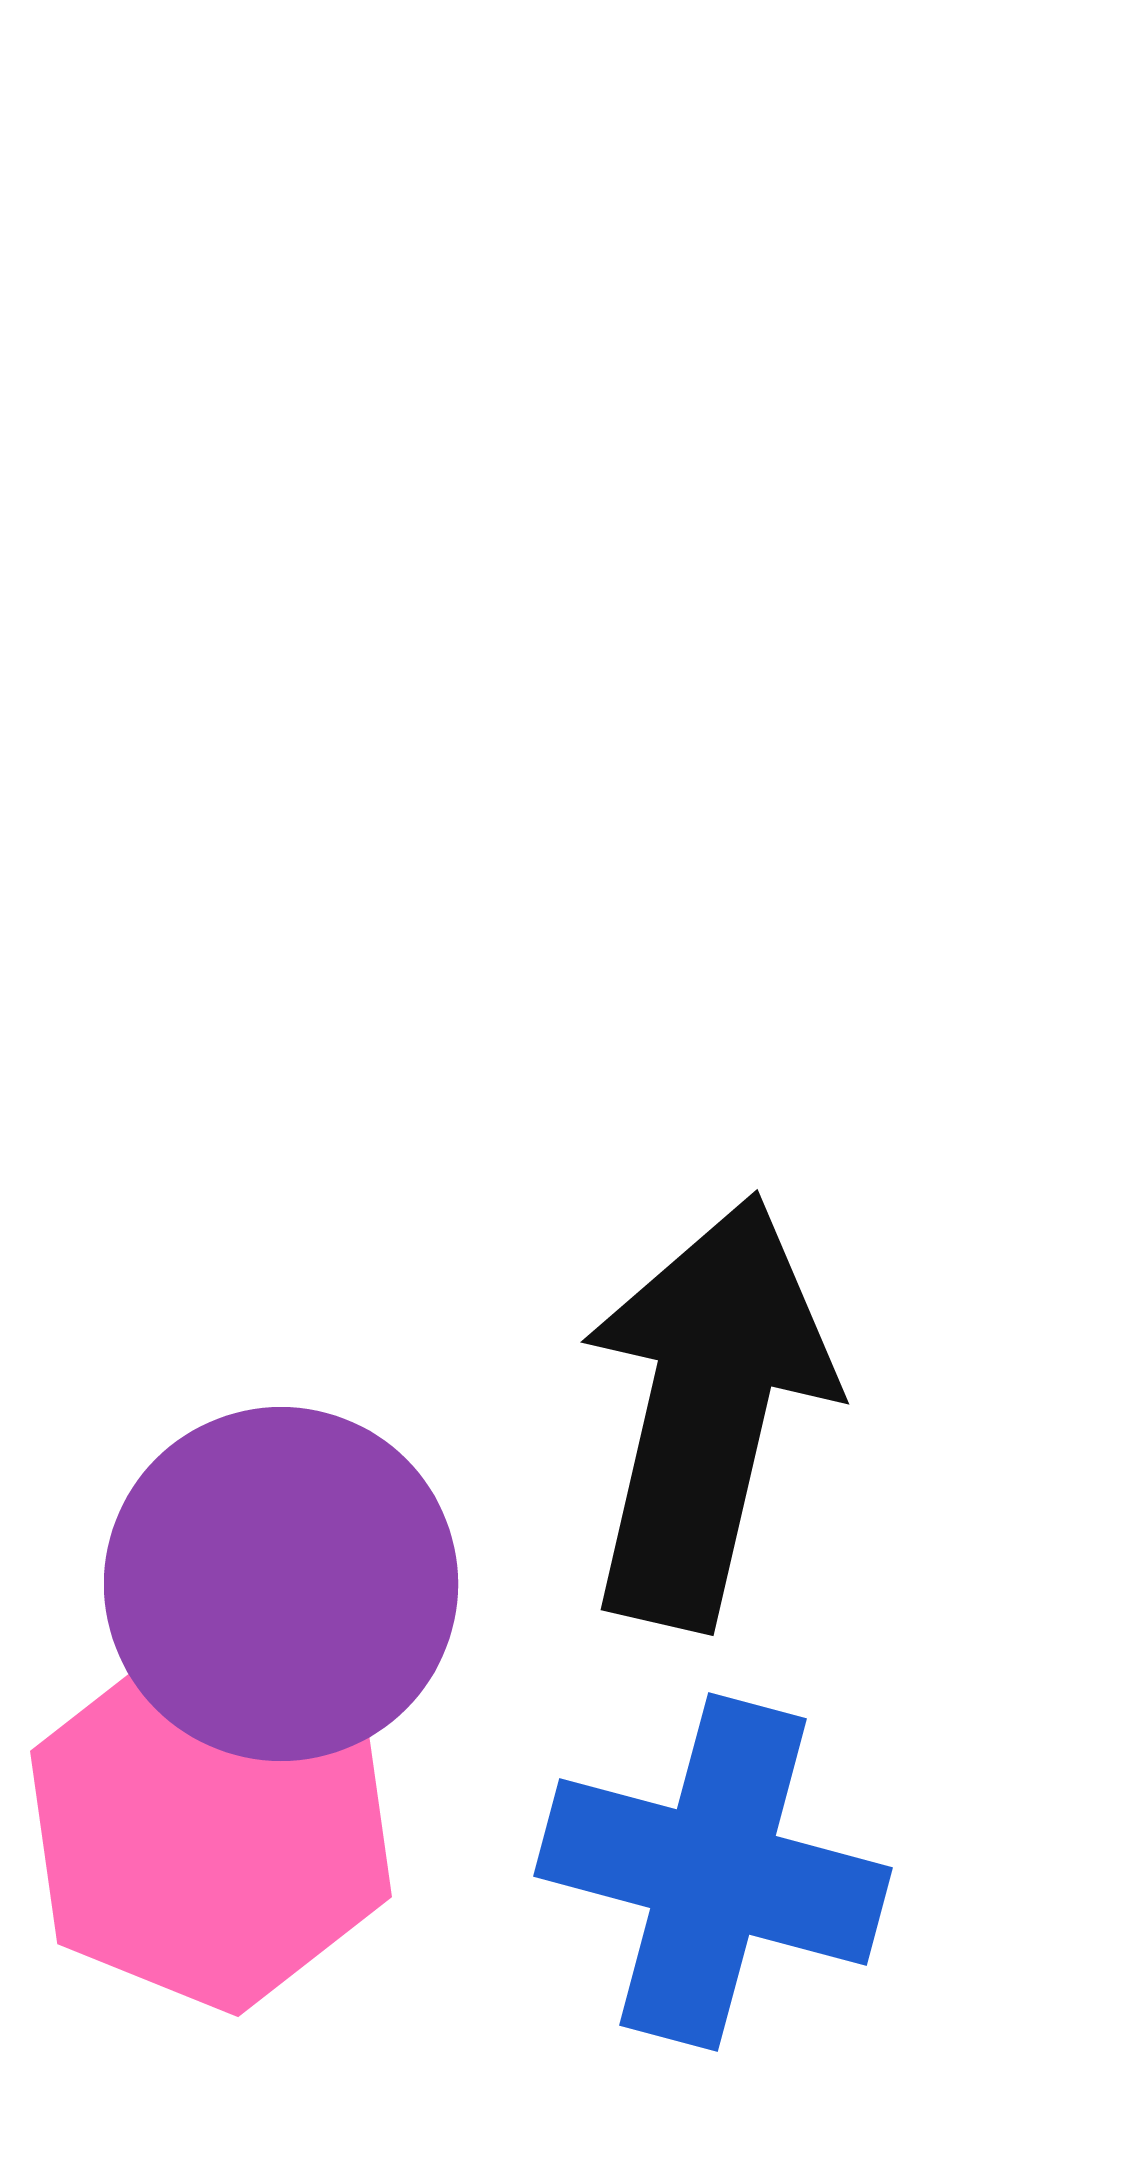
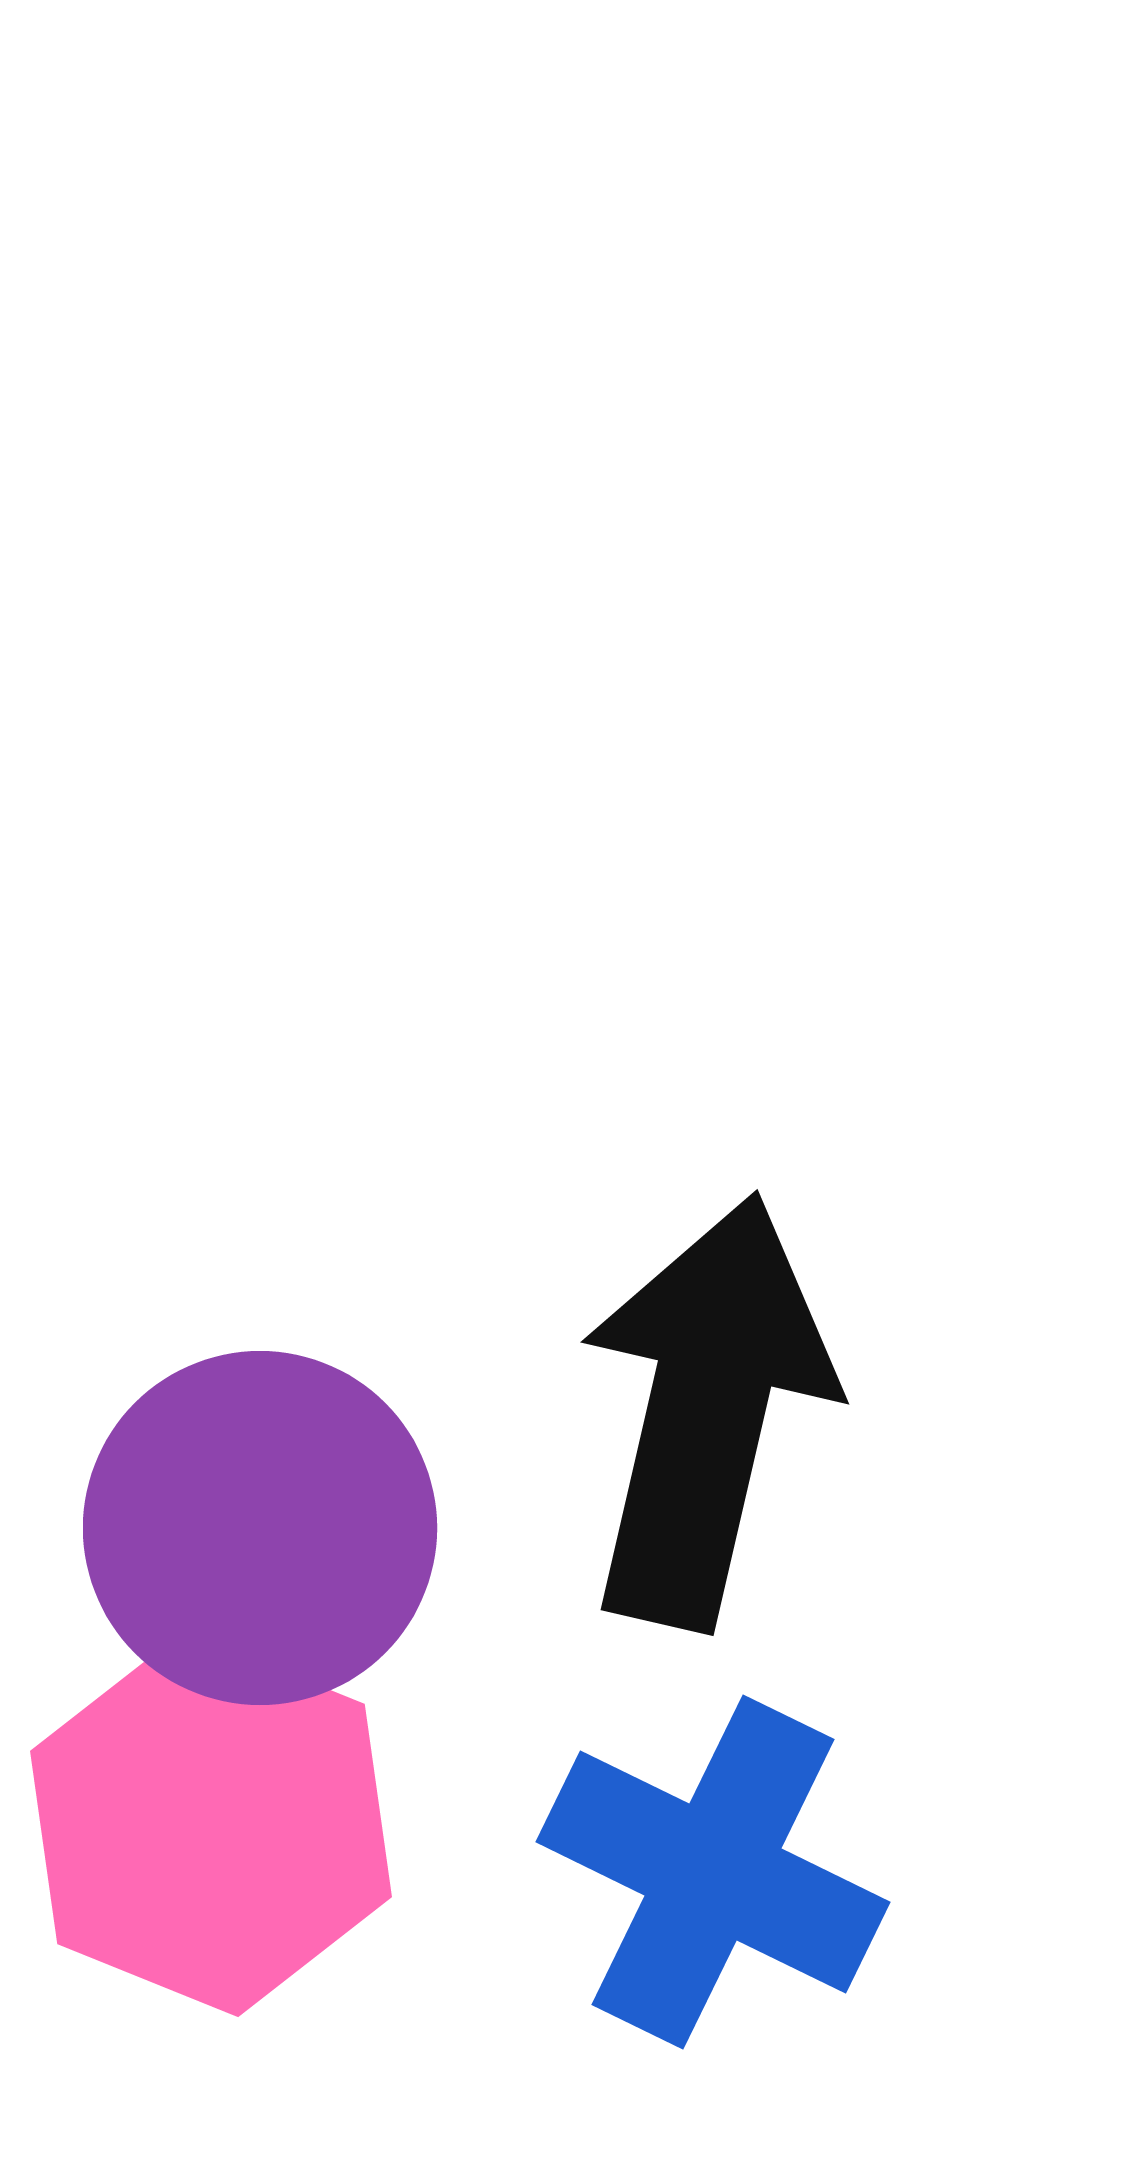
purple circle: moved 21 px left, 56 px up
blue cross: rotated 11 degrees clockwise
